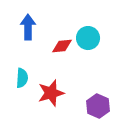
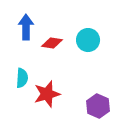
blue arrow: moved 2 px left
cyan circle: moved 2 px down
red diamond: moved 10 px left, 3 px up; rotated 15 degrees clockwise
red star: moved 4 px left, 1 px down
